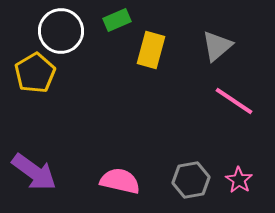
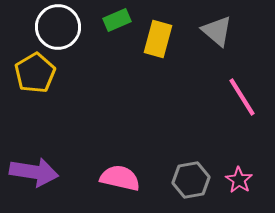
white circle: moved 3 px left, 4 px up
gray triangle: moved 15 px up; rotated 40 degrees counterclockwise
yellow rectangle: moved 7 px right, 11 px up
pink line: moved 8 px right, 4 px up; rotated 24 degrees clockwise
purple arrow: rotated 27 degrees counterclockwise
pink semicircle: moved 3 px up
